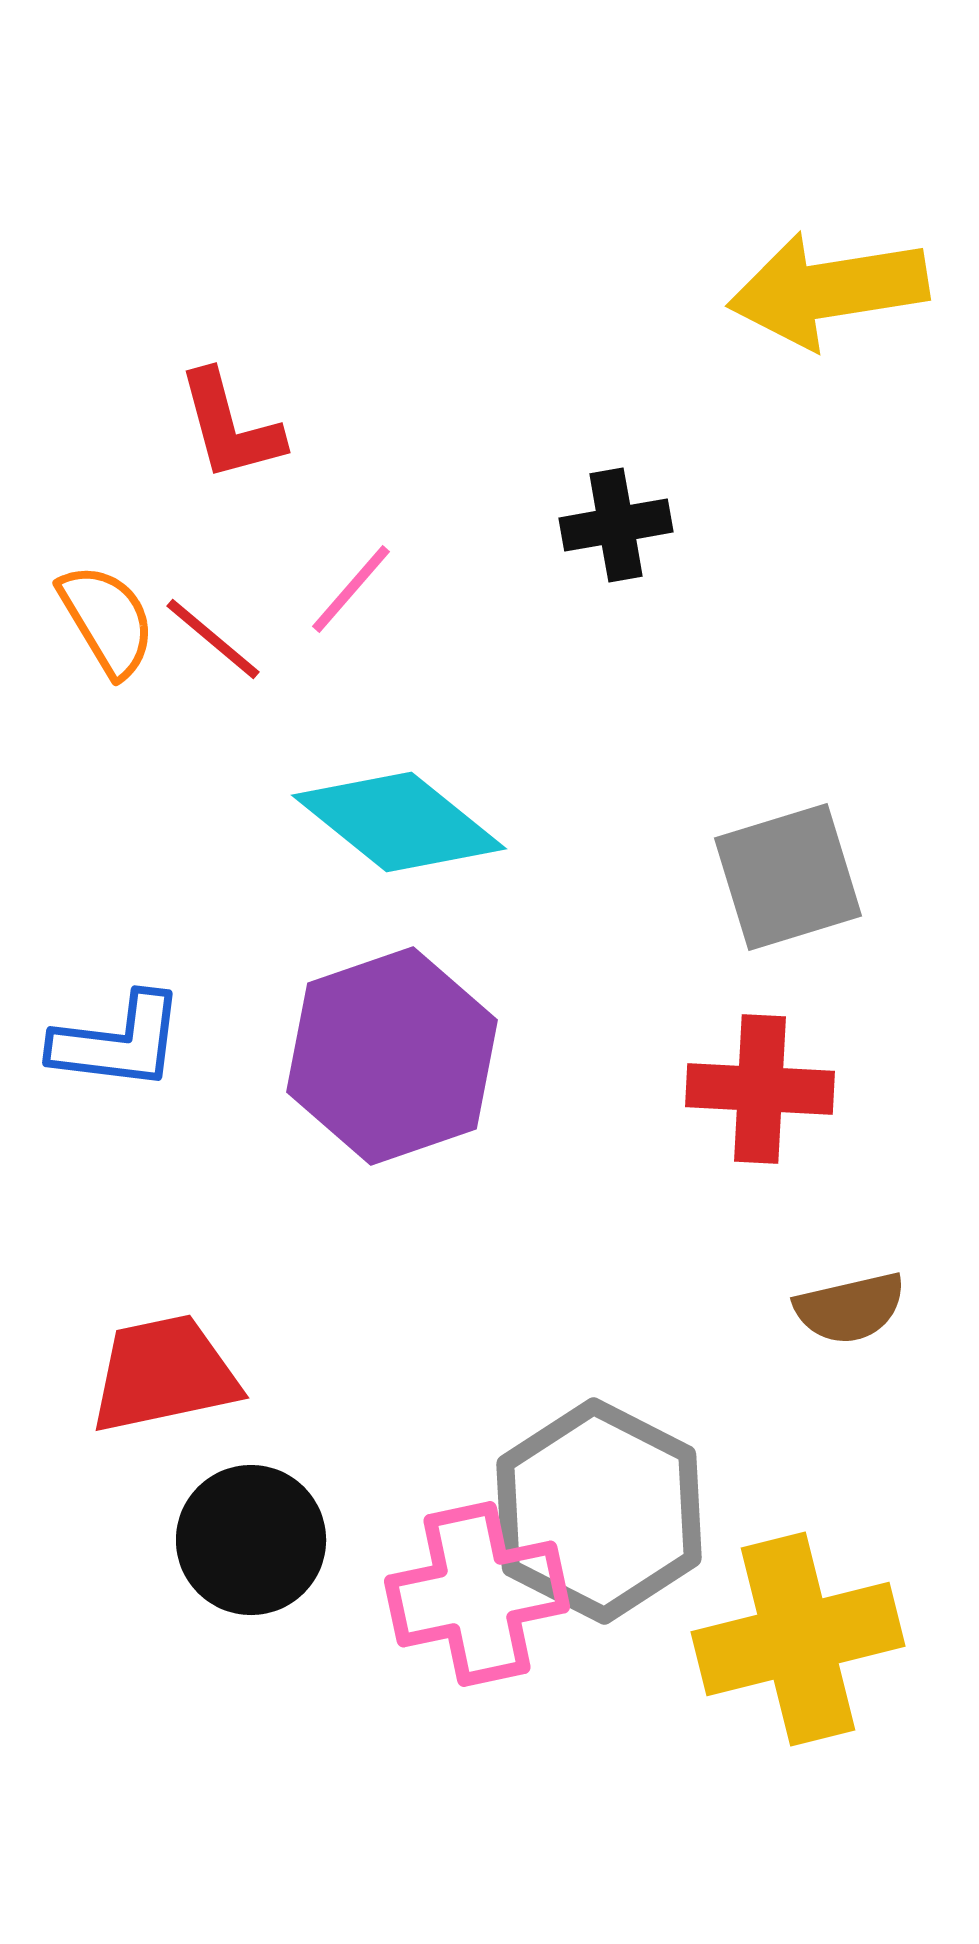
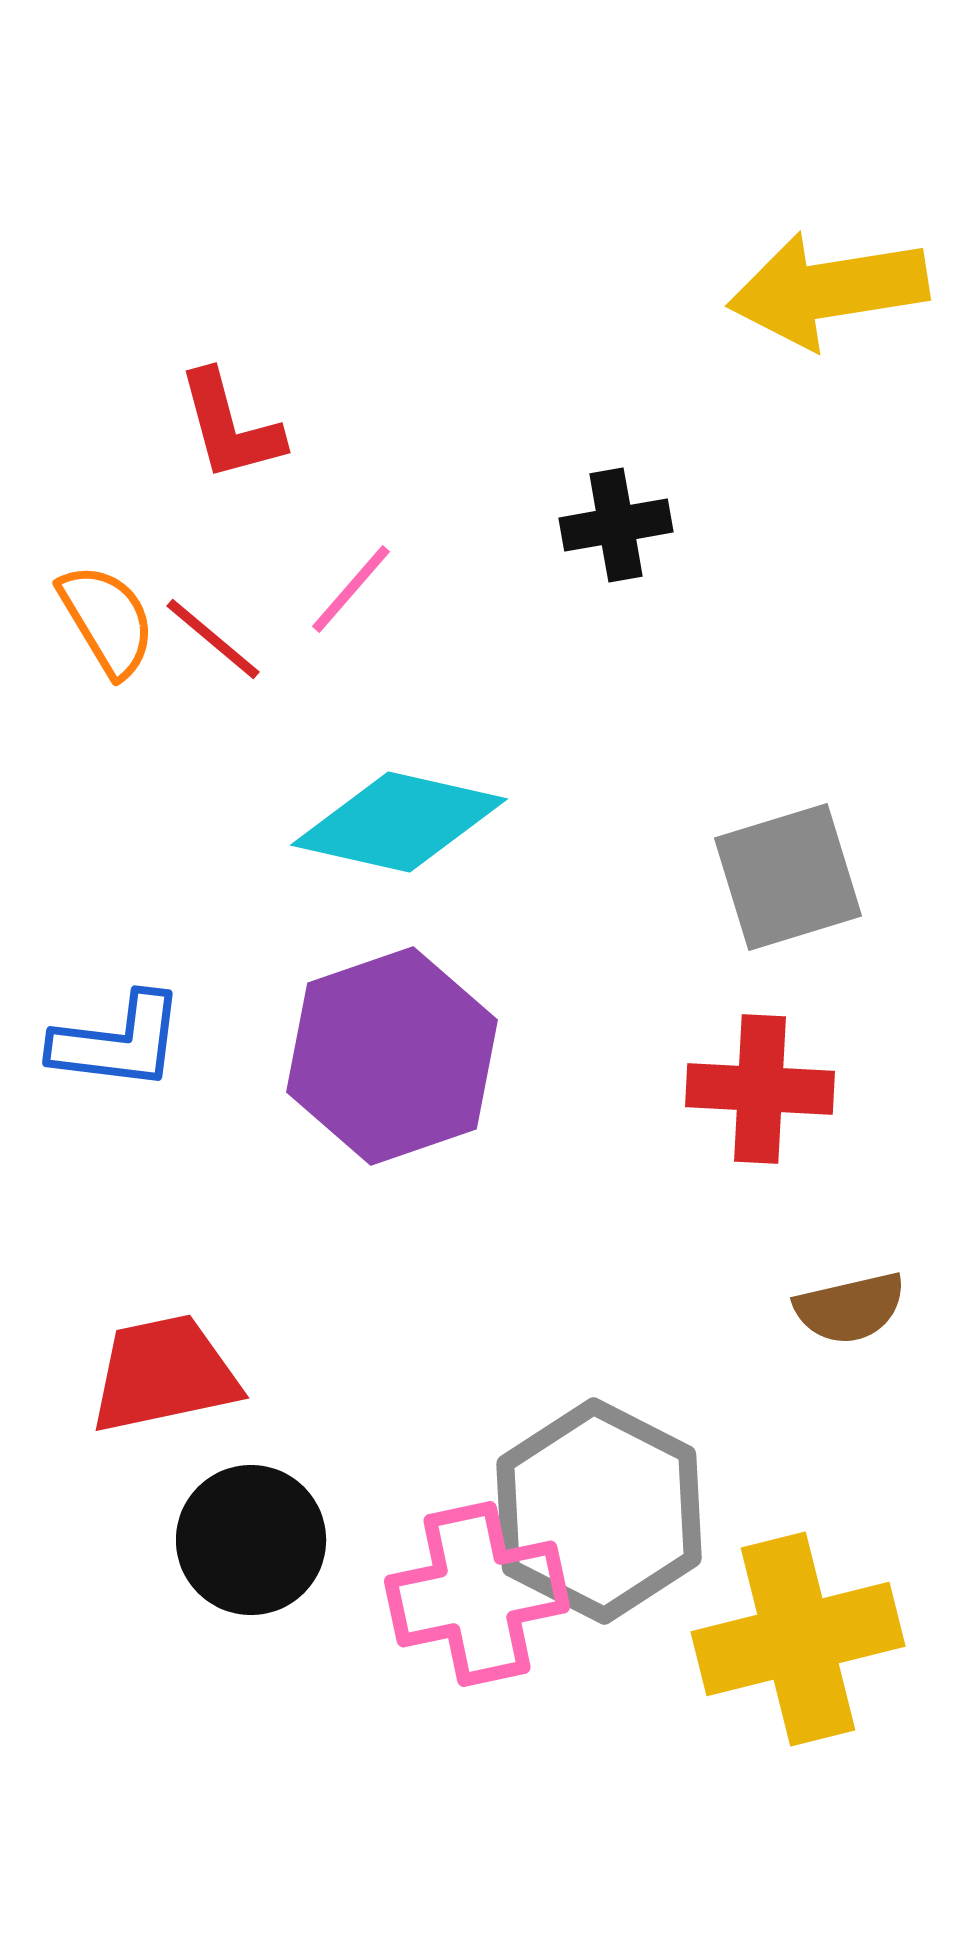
cyan diamond: rotated 26 degrees counterclockwise
